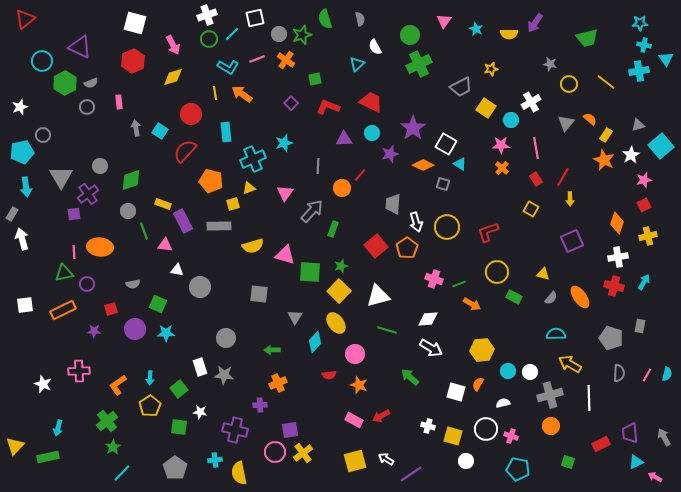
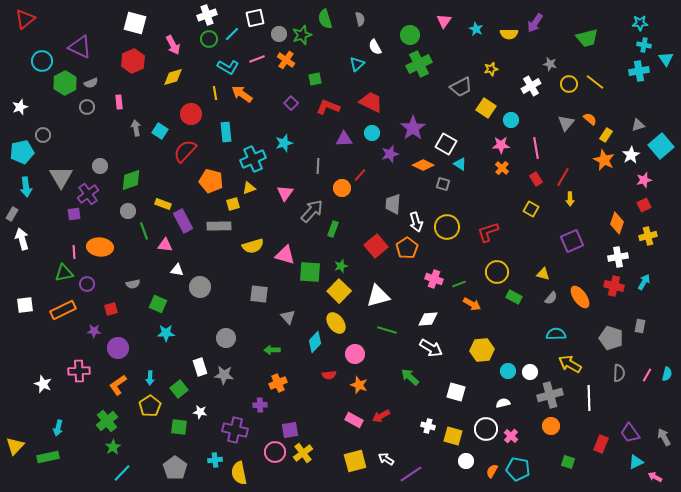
yellow line at (606, 82): moved 11 px left
white cross at (531, 102): moved 16 px up
gray triangle at (295, 317): moved 7 px left; rotated 14 degrees counterclockwise
purple circle at (135, 329): moved 17 px left, 19 px down
orange semicircle at (478, 384): moved 14 px right, 87 px down
purple trapezoid at (630, 433): rotated 30 degrees counterclockwise
pink cross at (511, 436): rotated 24 degrees clockwise
red rectangle at (601, 444): rotated 42 degrees counterclockwise
